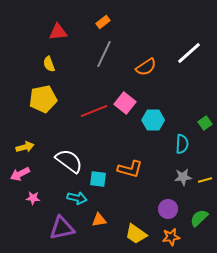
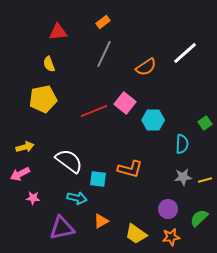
white line: moved 4 px left
orange triangle: moved 2 px right, 1 px down; rotated 21 degrees counterclockwise
